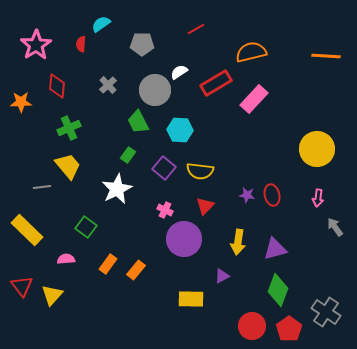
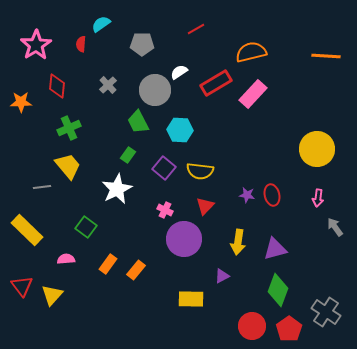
pink rectangle at (254, 99): moved 1 px left, 5 px up
